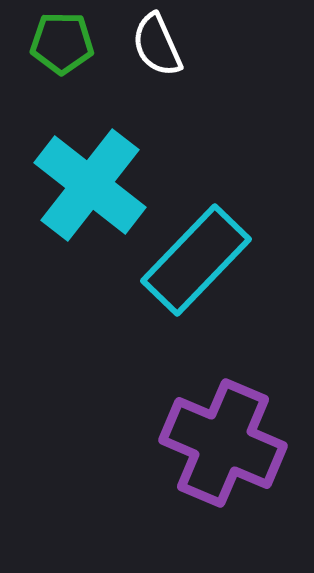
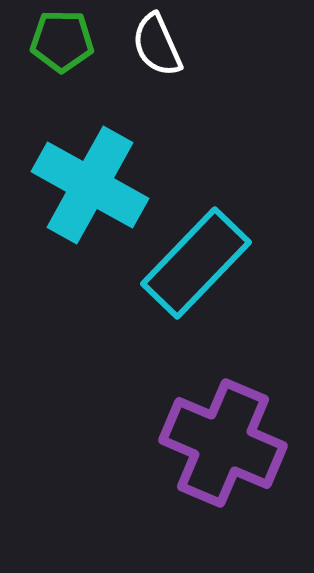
green pentagon: moved 2 px up
cyan cross: rotated 9 degrees counterclockwise
cyan rectangle: moved 3 px down
